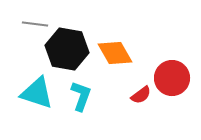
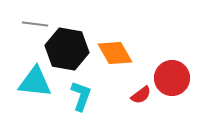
cyan triangle: moved 2 px left, 11 px up; rotated 12 degrees counterclockwise
